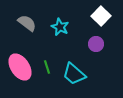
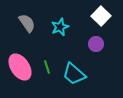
gray semicircle: rotated 18 degrees clockwise
cyan star: rotated 24 degrees clockwise
